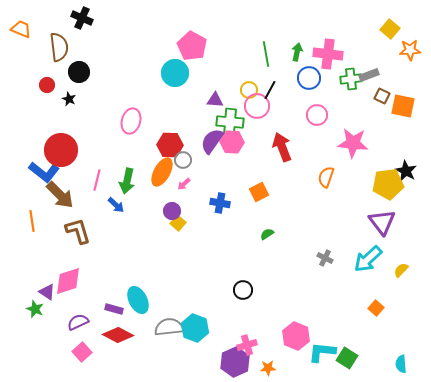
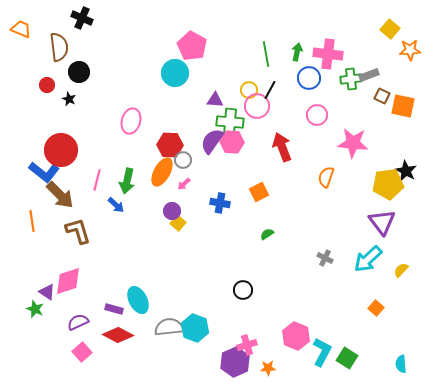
cyan L-shape at (322, 352): rotated 112 degrees clockwise
